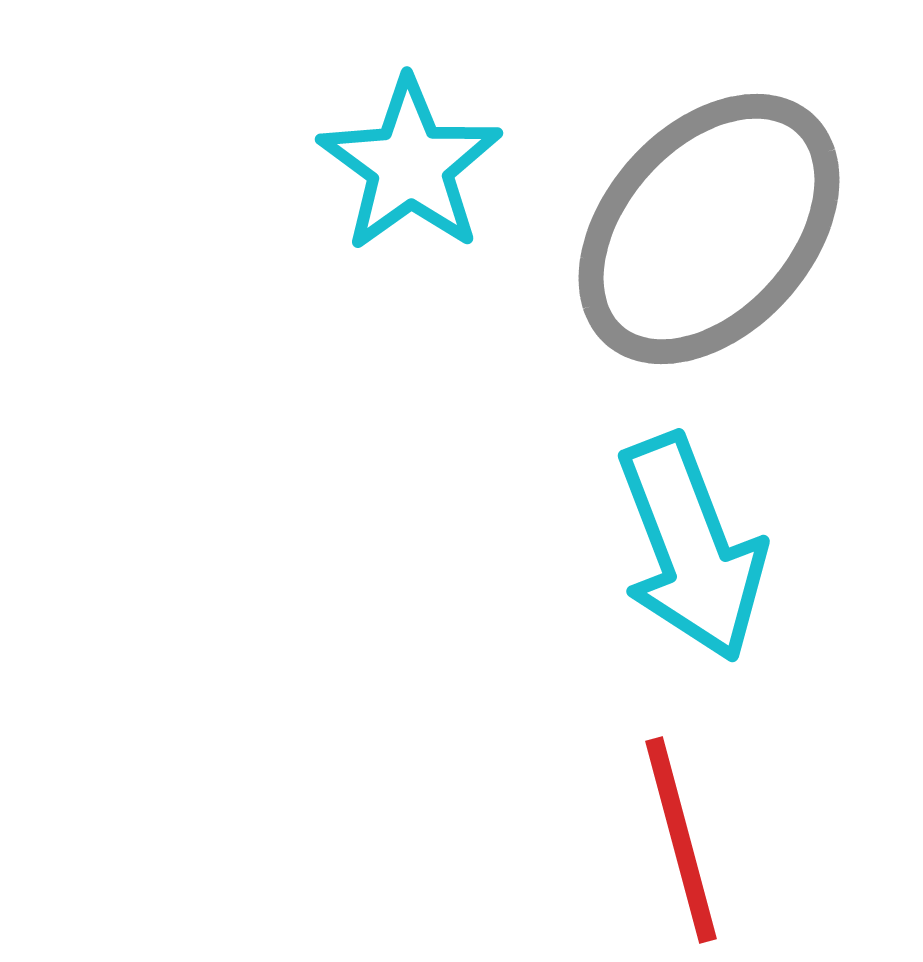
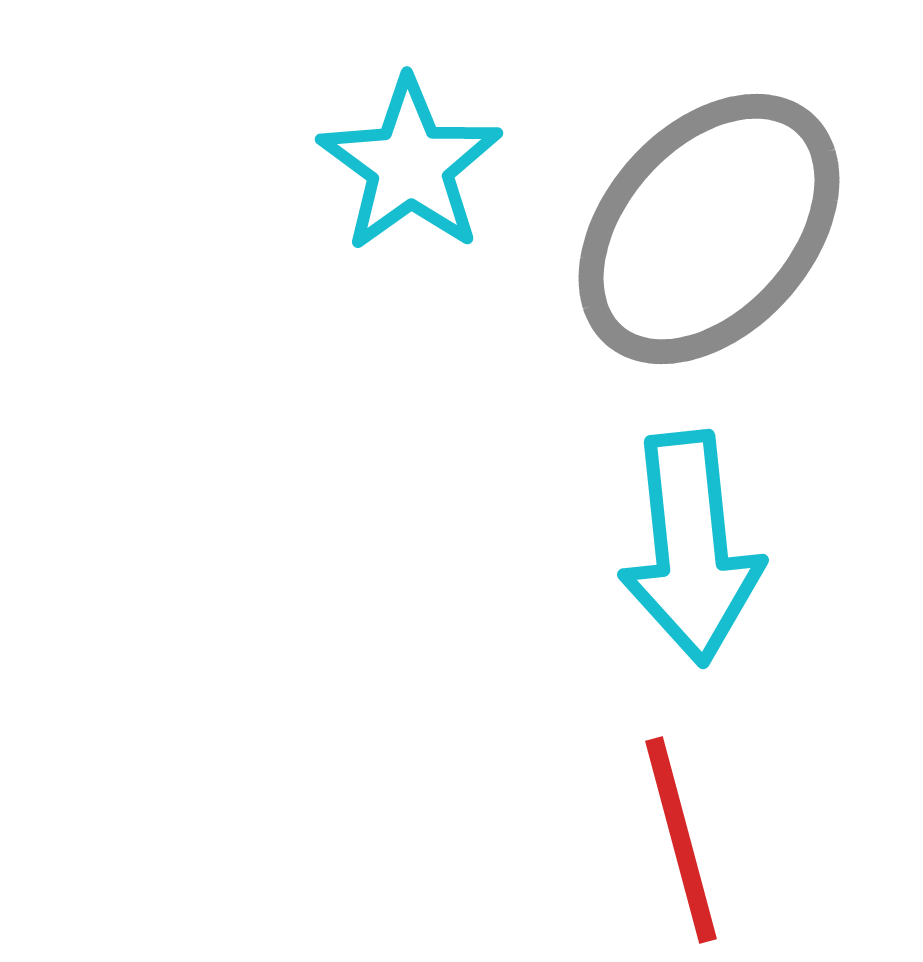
cyan arrow: rotated 15 degrees clockwise
